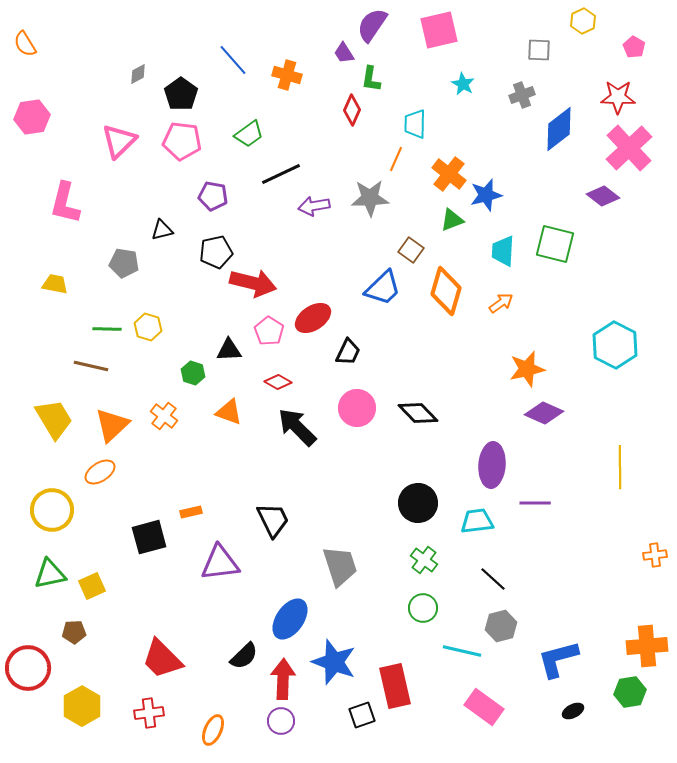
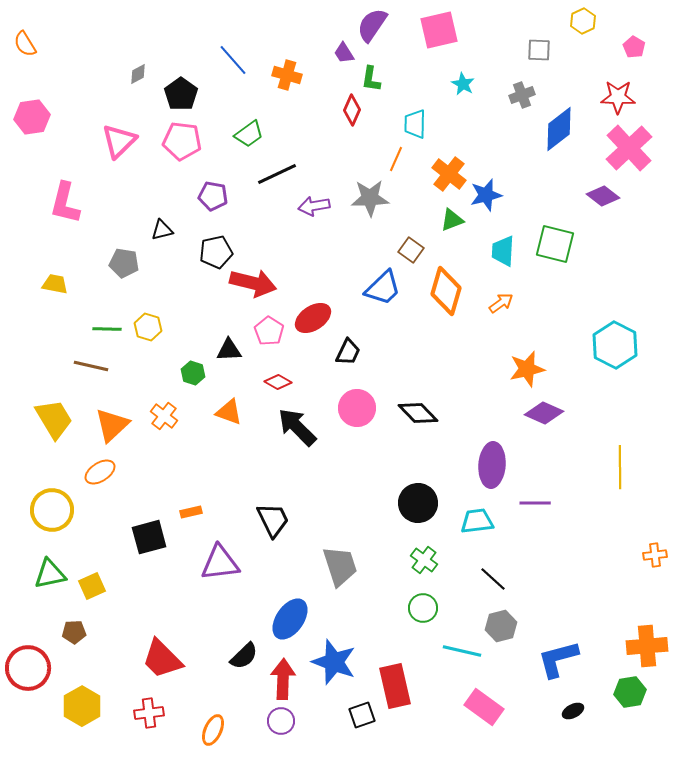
black line at (281, 174): moved 4 px left
